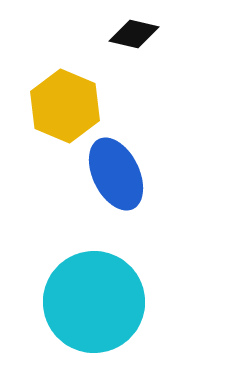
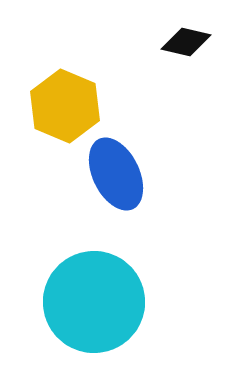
black diamond: moved 52 px right, 8 px down
